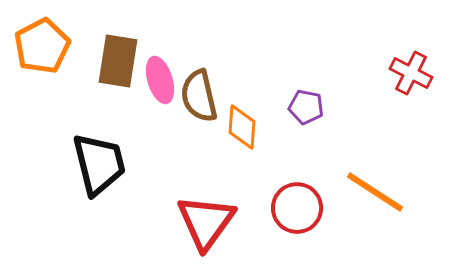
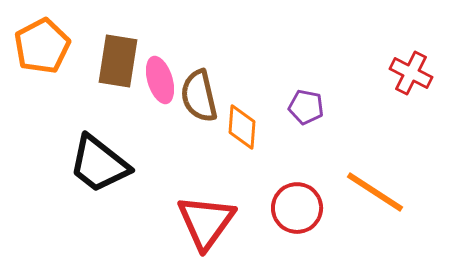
black trapezoid: rotated 142 degrees clockwise
